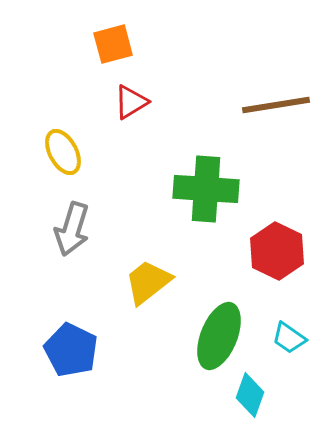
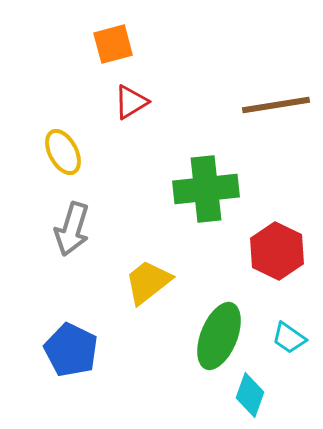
green cross: rotated 10 degrees counterclockwise
